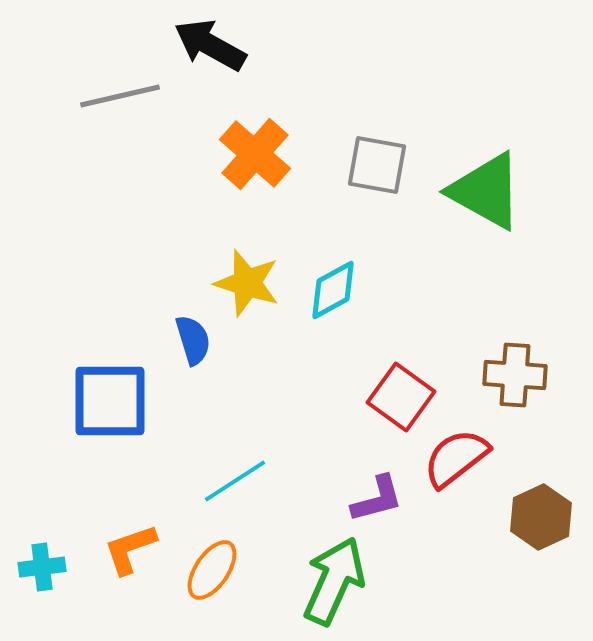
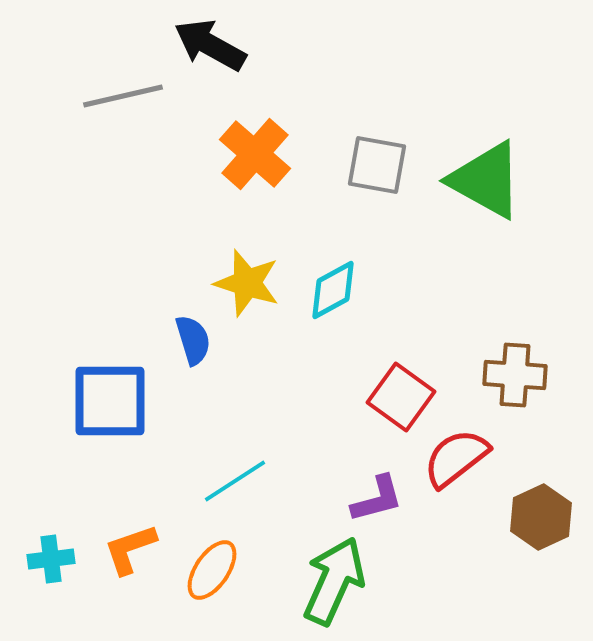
gray line: moved 3 px right
green triangle: moved 11 px up
cyan cross: moved 9 px right, 8 px up
